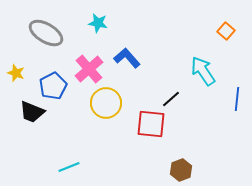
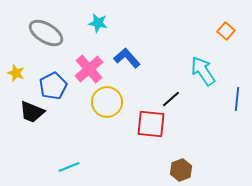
yellow circle: moved 1 px right, 1 px up
